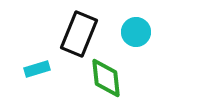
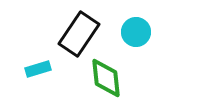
black rectangle: rotated 12 degrees clockwise
cyan rectangle: moved 1 px right
